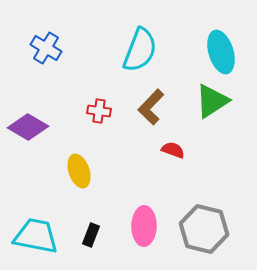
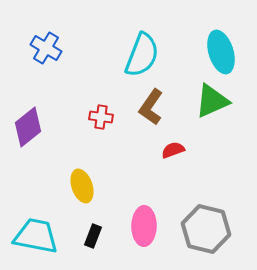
cyan semicircle: moved 2 px right, 5 px down
green triangle: rotated 9 degrees clockwise
brown L-shape: rotated 9 degrees counterclockwise
red cross: moved 2 px right, 6 px down
purple diamond: rotated 69 degrees counterclockwise
red semicircle: rotated 40 degrees counterclockwise
yellow ellipse: moved 3 px right, 15 px down
gray hexagon: moved 2 px right
black rectangle: moved 2 px right, 1 px down
